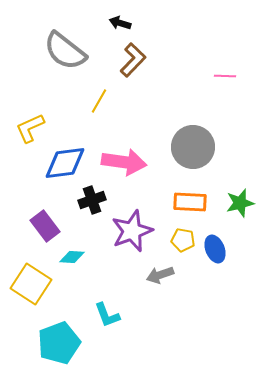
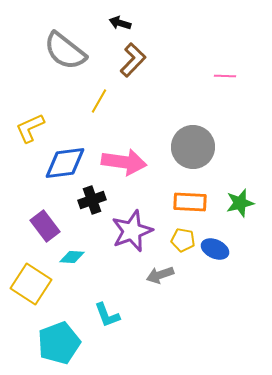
blue ellipse: rotated 44 degrees counterclockwise
